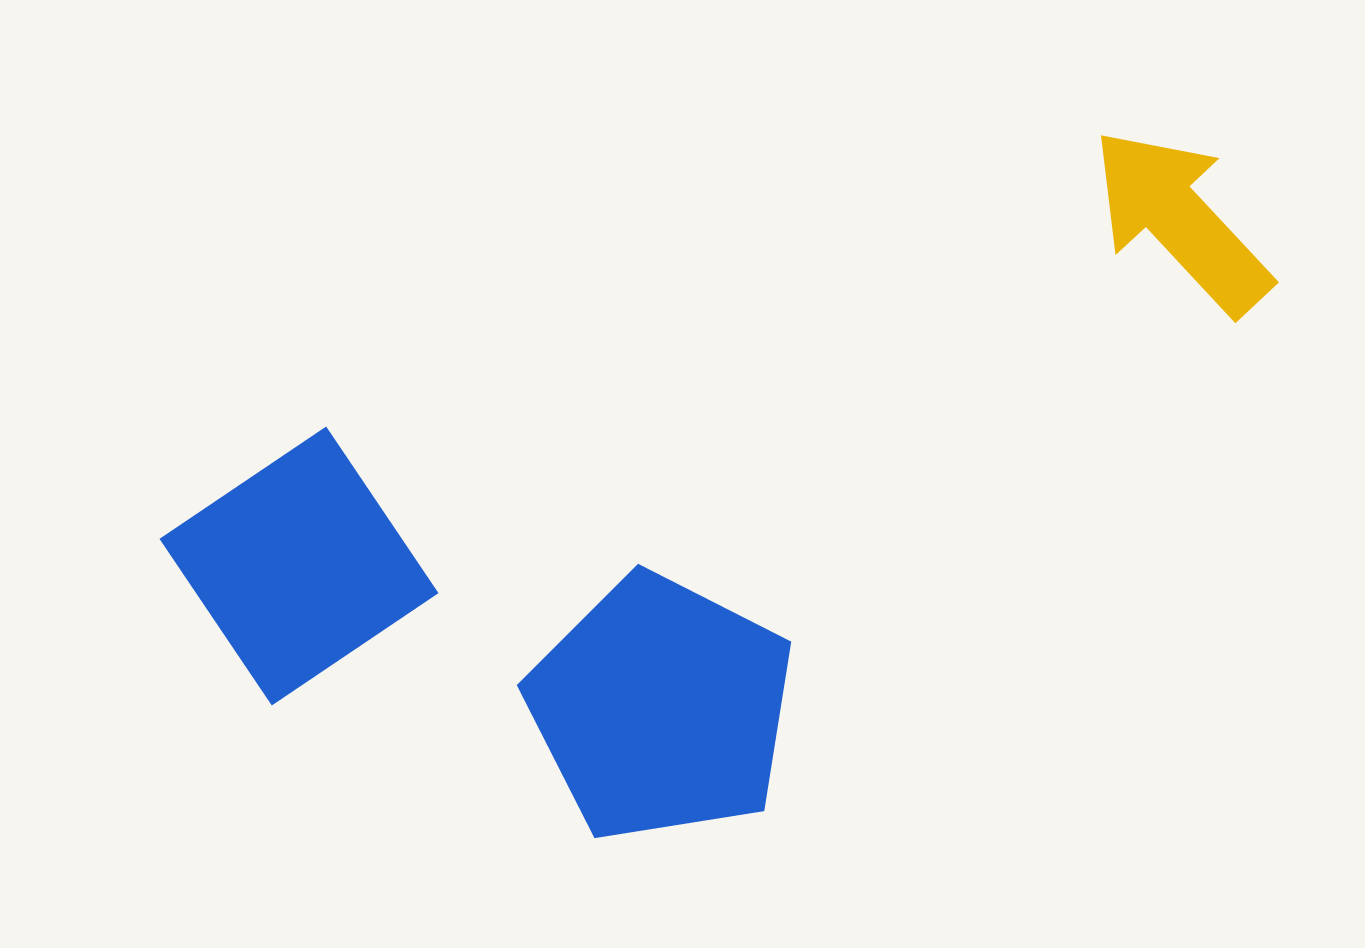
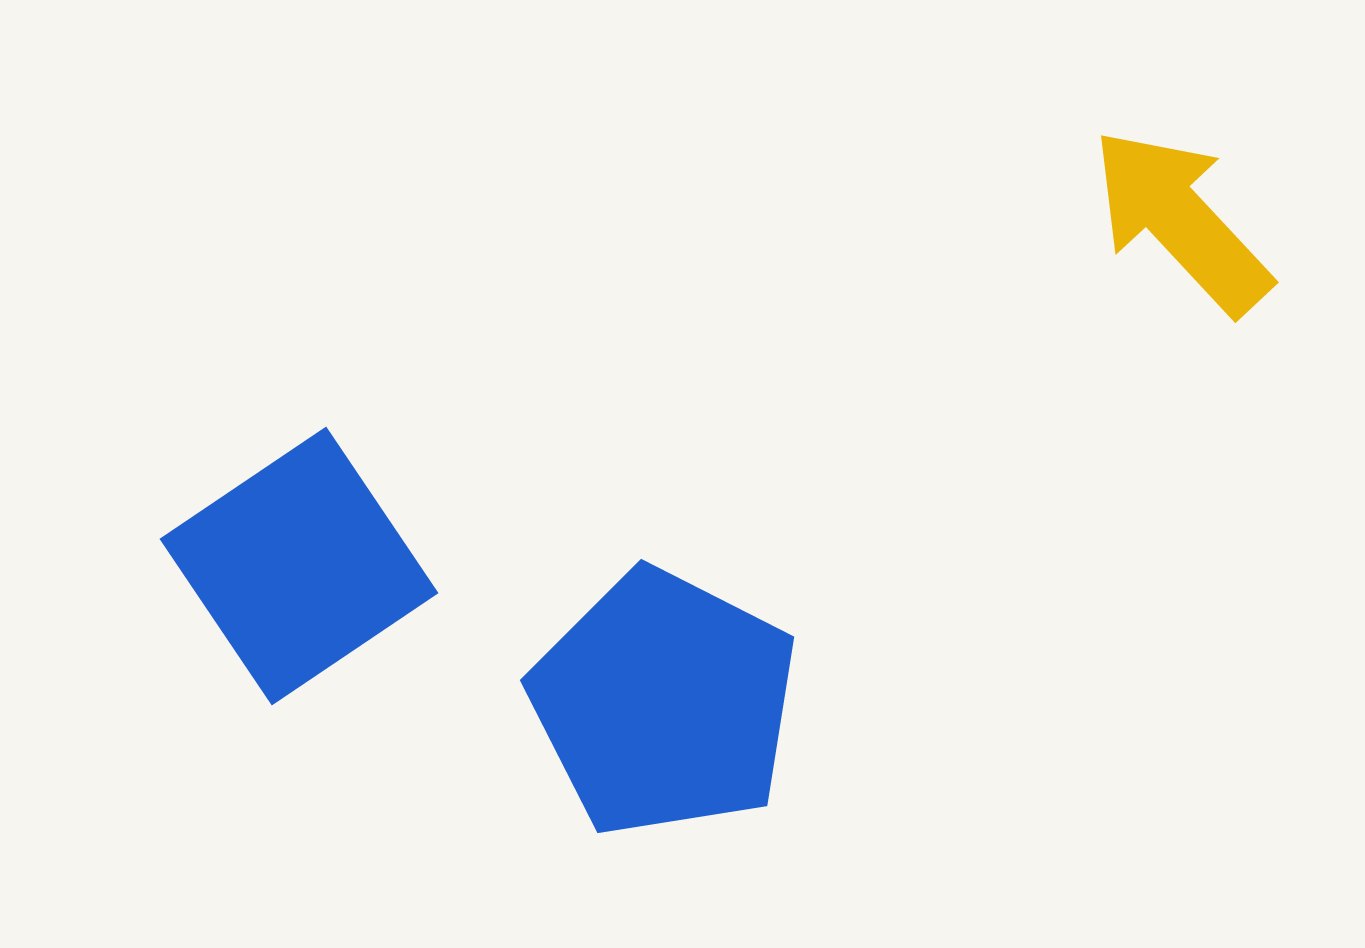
blue pentagon: moved 3 px right, 5 px up
